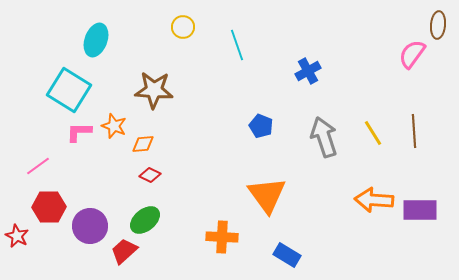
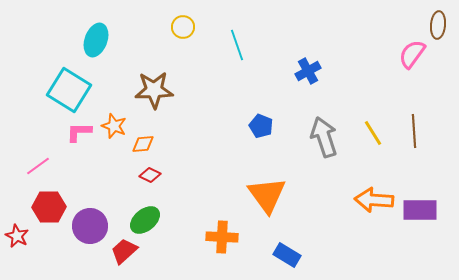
brown star: rotated 6 degrees counterclockwise
